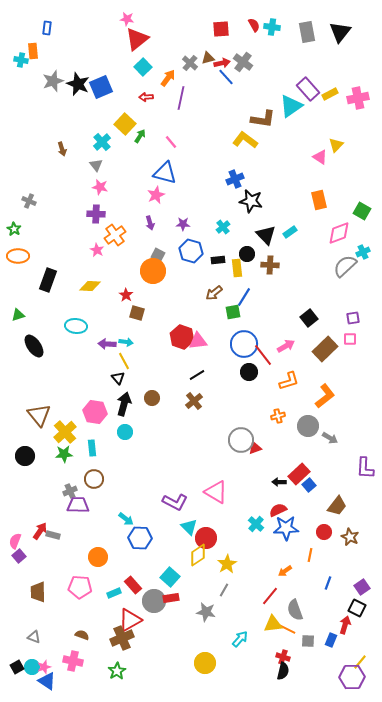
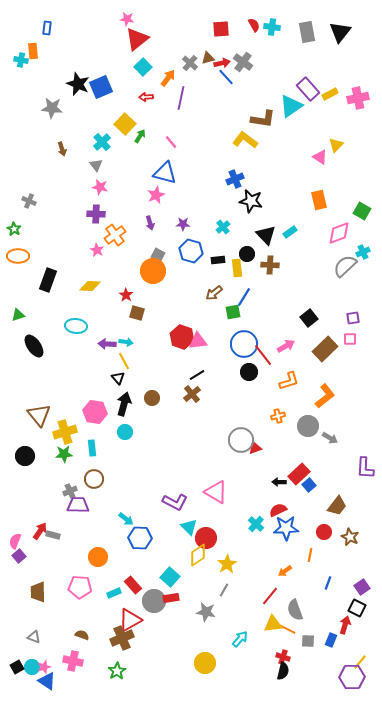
gray star at (53, 81): moved 1 px left, 27 px down; rotated 25 degrees clockwise
brown cross at (194, 401): moved 2 px left, 7 px up
yellow cross at (65, 432): rotated 25 degrees clockwise
